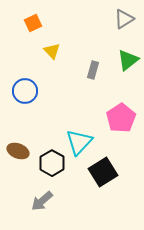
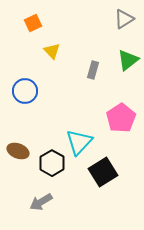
gray arrow: moved 1 px left, 1 px down; rotated 10 degrees clockwise
